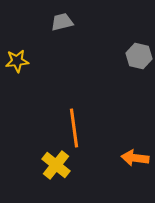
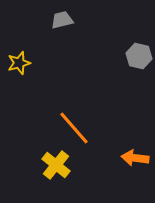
gray trapezoid: moved 2 px up
yellow star: moved 2 px right, 2 px down; rotated 10 degrees counterclockwise
orange line: rotated 33 degrees counterclockwise
